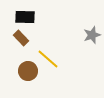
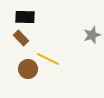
yellow line: rotated 15 degrees counterclockwise
brown circle: moved 2 px up
